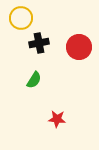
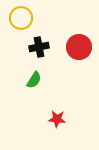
black cross: moved 4 px down
